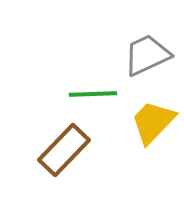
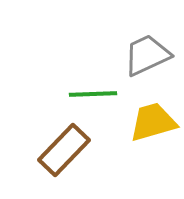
yellow trapezoid: rotated 30 degrees clockwise
